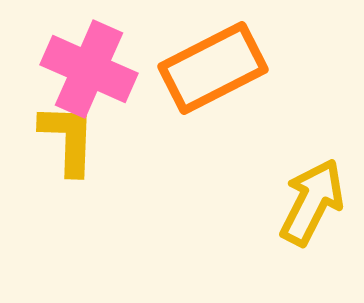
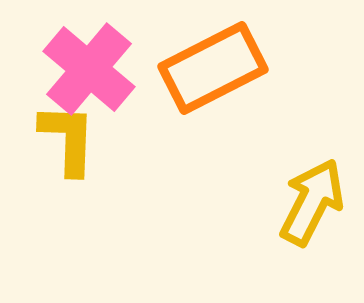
pink cross: rotated 16 degrees clockwise
